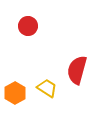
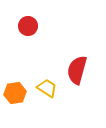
orange hexagon: rotated 20 degrees clockwise
